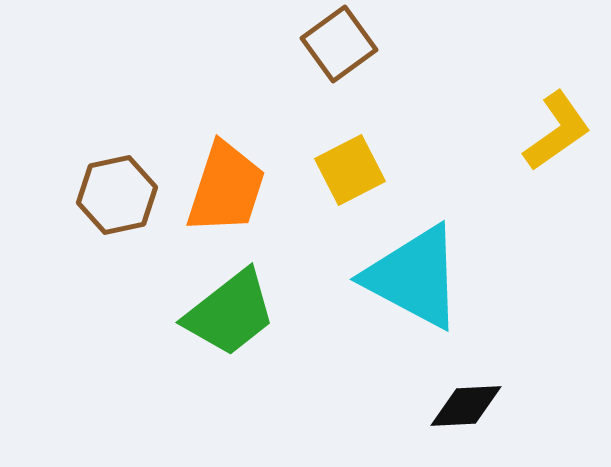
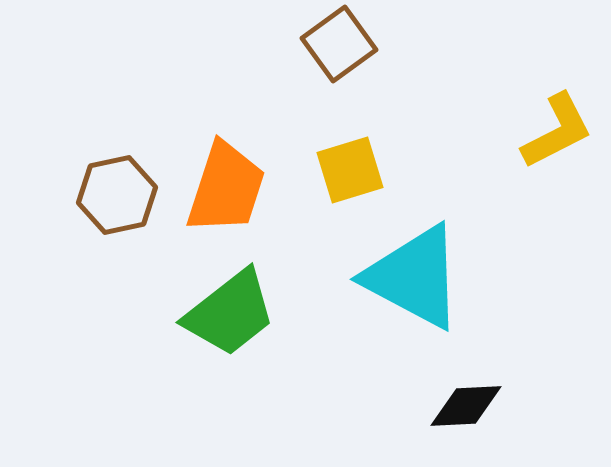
yellow L-shape: rotated 8 degrees clockwise
yellow square: rotated 10 degrees clockwise
